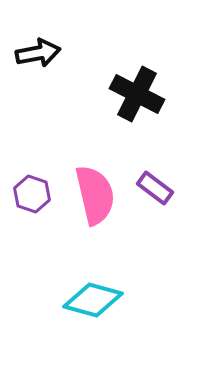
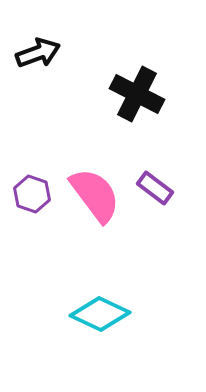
black arrow: rotated 9 degrees counterclockwise
pink semicircle: rotated 24 degrees counterclockwise
cyan diamond: moved 7 px right, 14 px down; rotated 10 degrees clockwise
